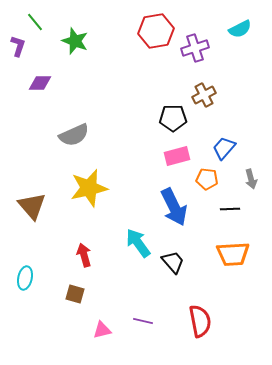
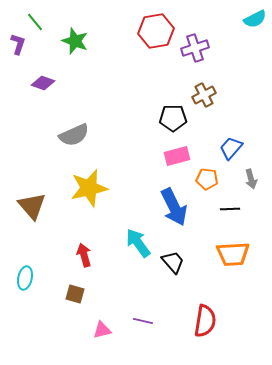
cyan semicircle: moved 15 px right, 10 px up
purple L-shape: moved 2 px up
purple diamond: moved 3 px right; rotated 20 degrees clockwise
blue trapezoid: moved 7 px right
red semicircle: moved 5 px right; rotated 20 degrees clockwise
